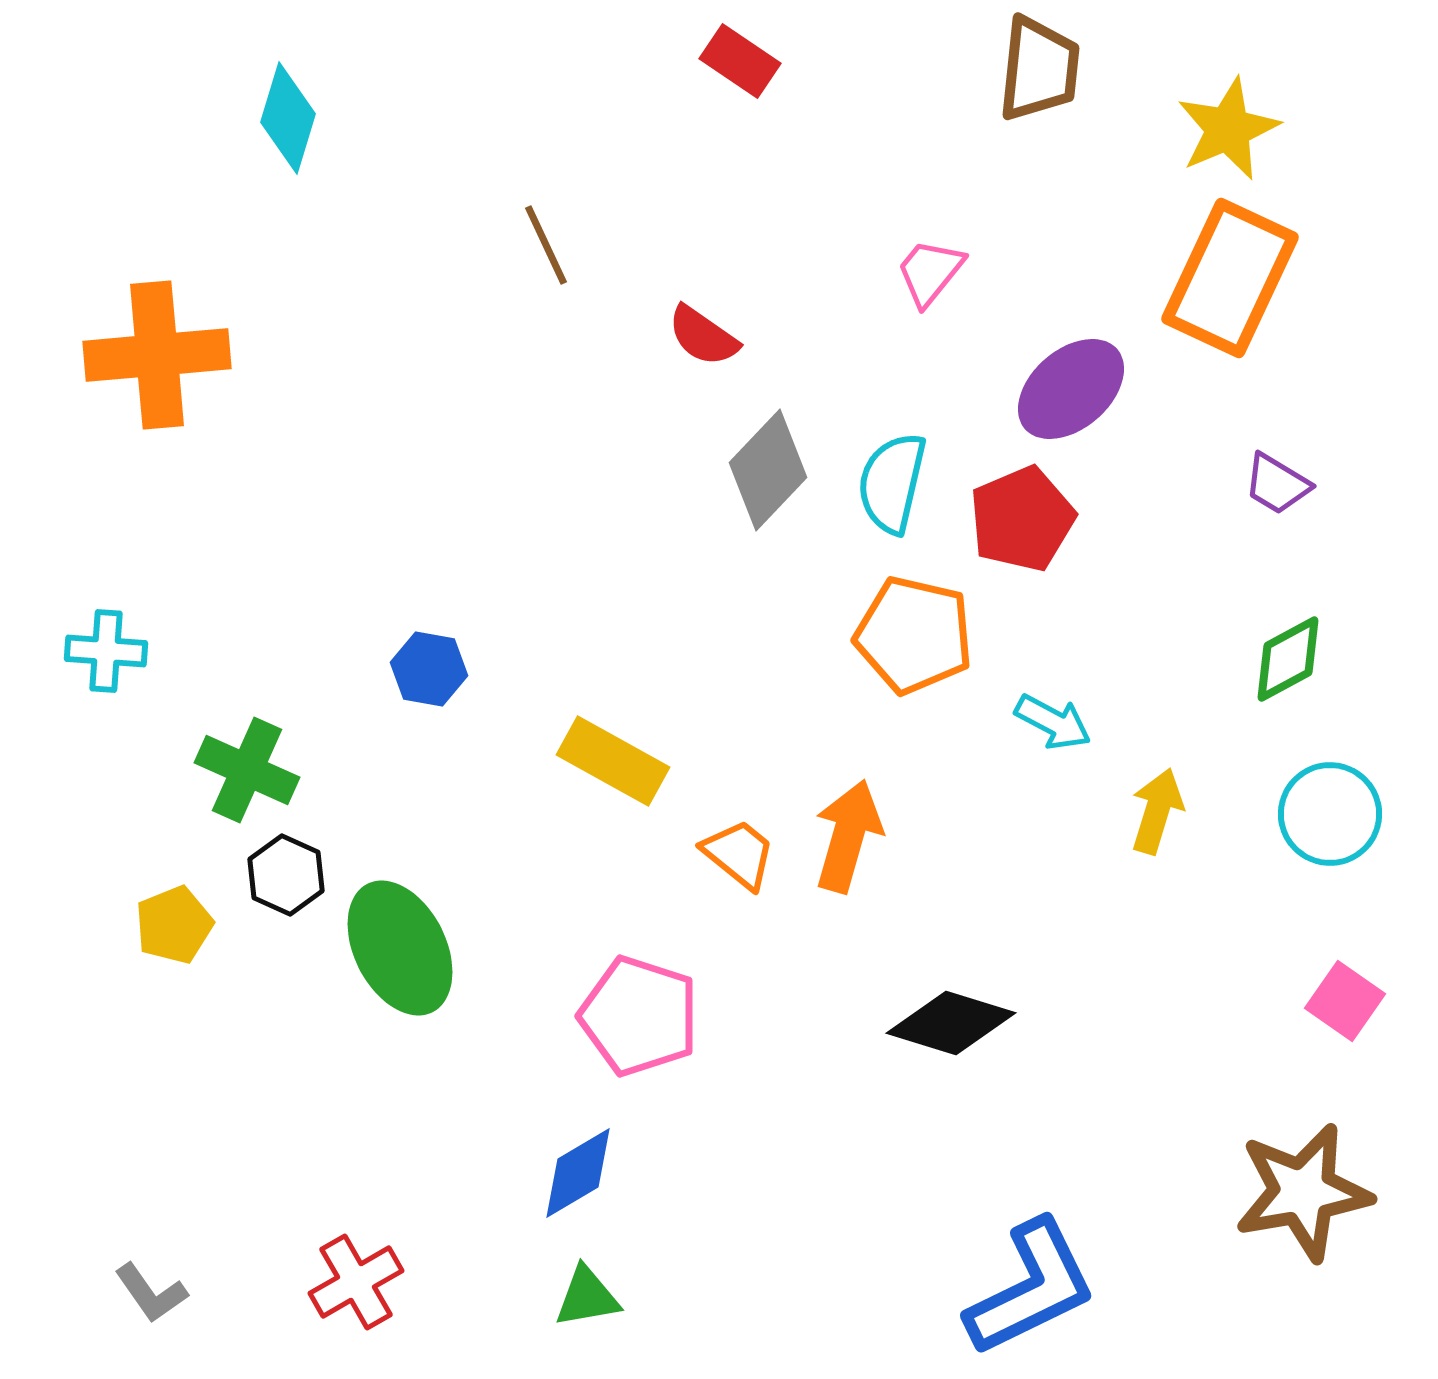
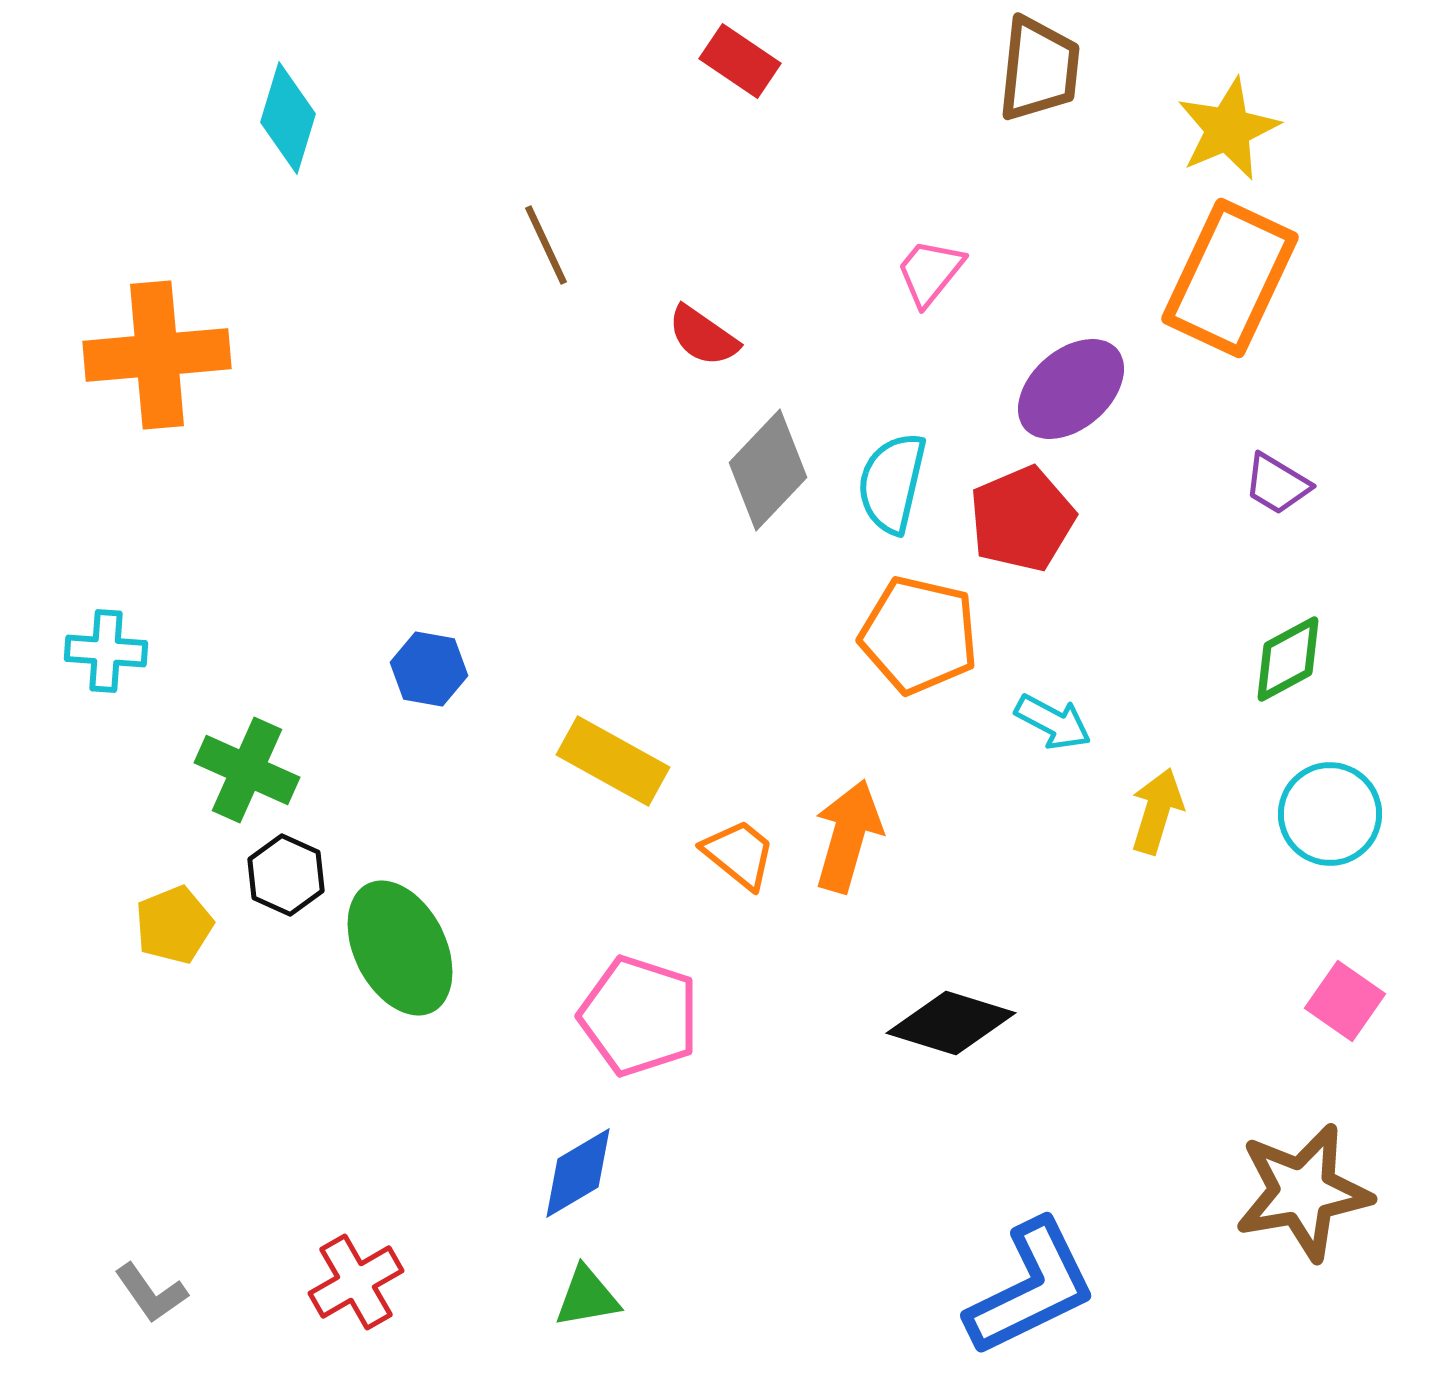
orange pentagon: moved 5 px right
